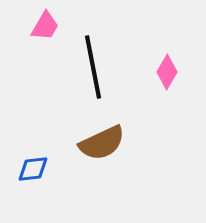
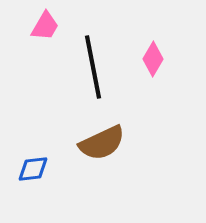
pink diamond: moved 14 px left, 13 px up
